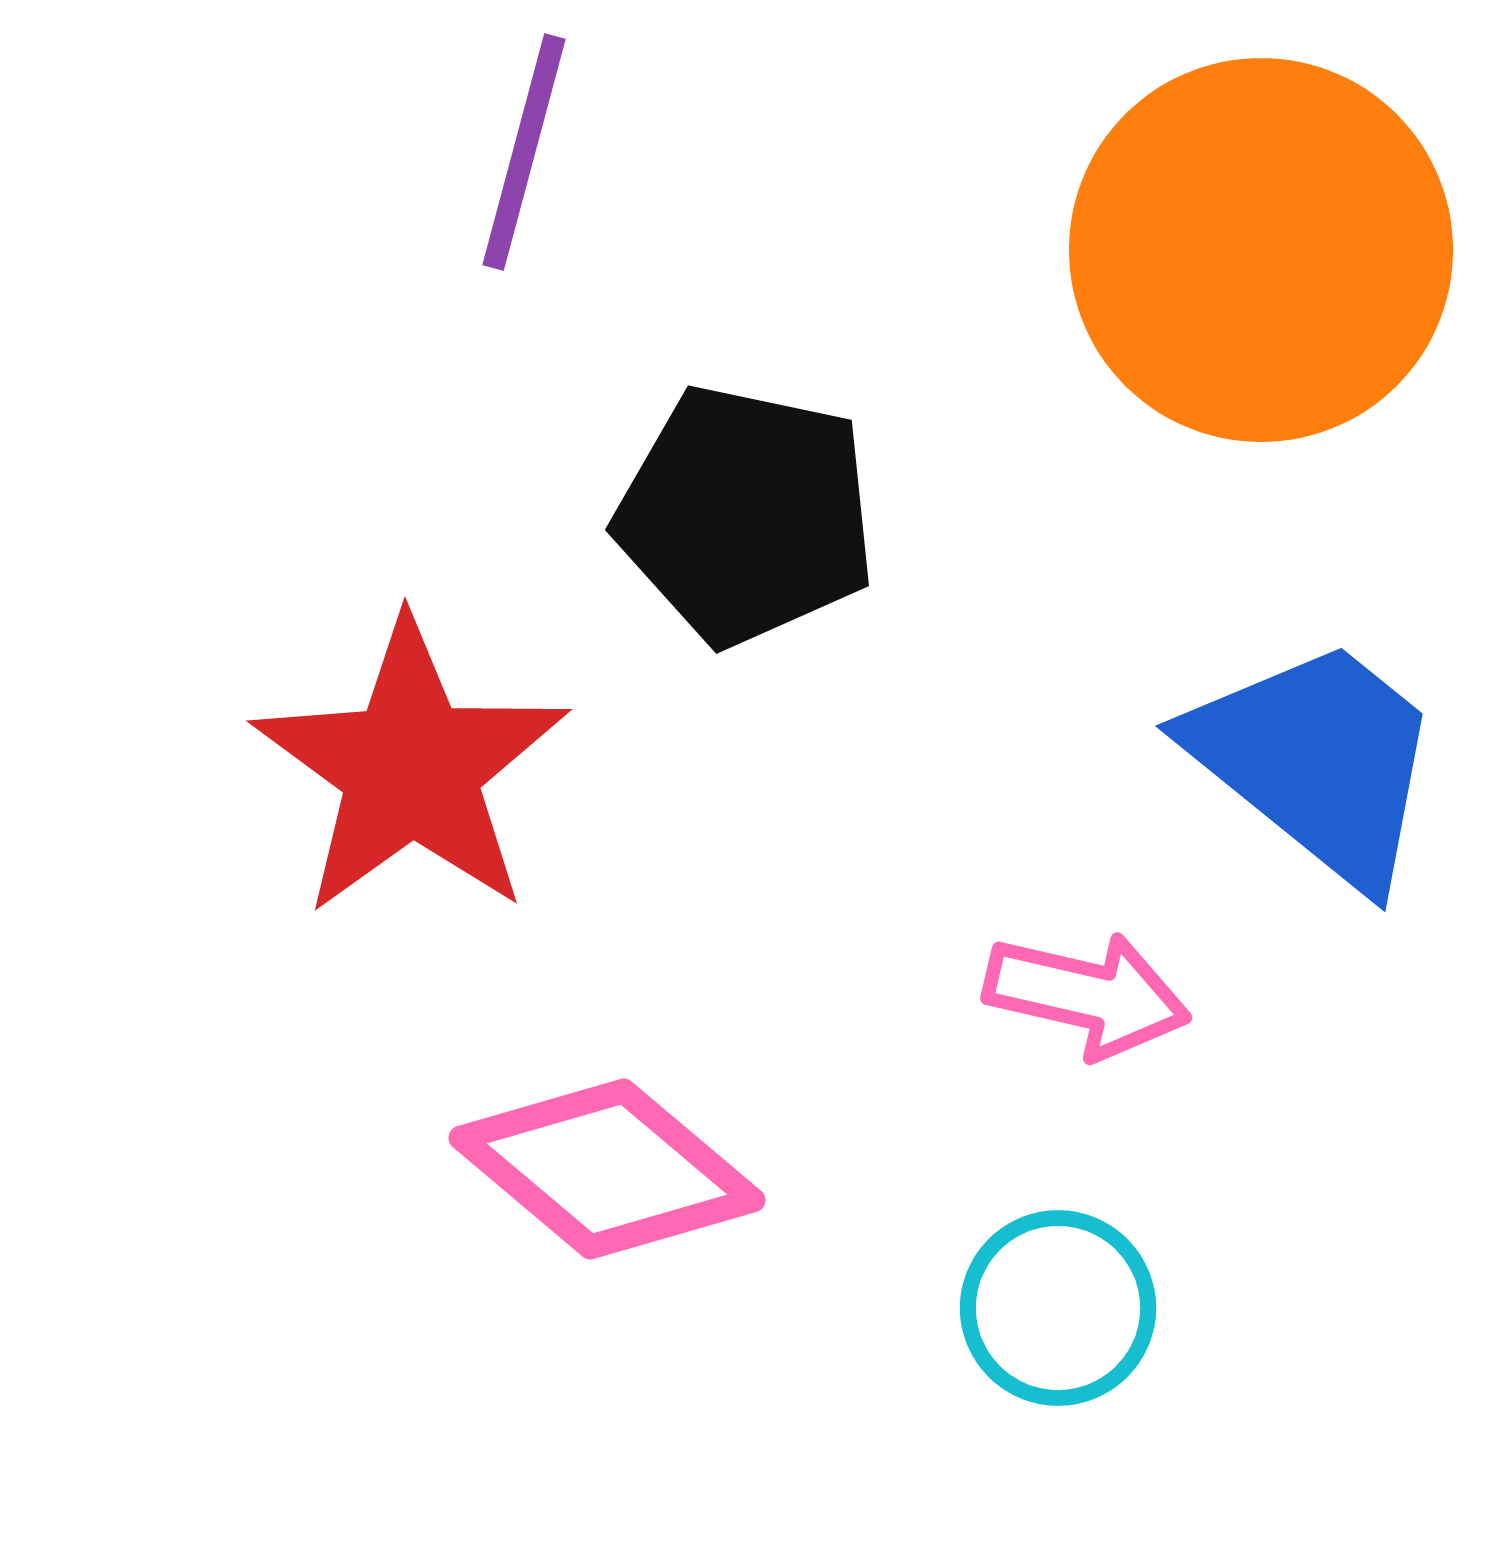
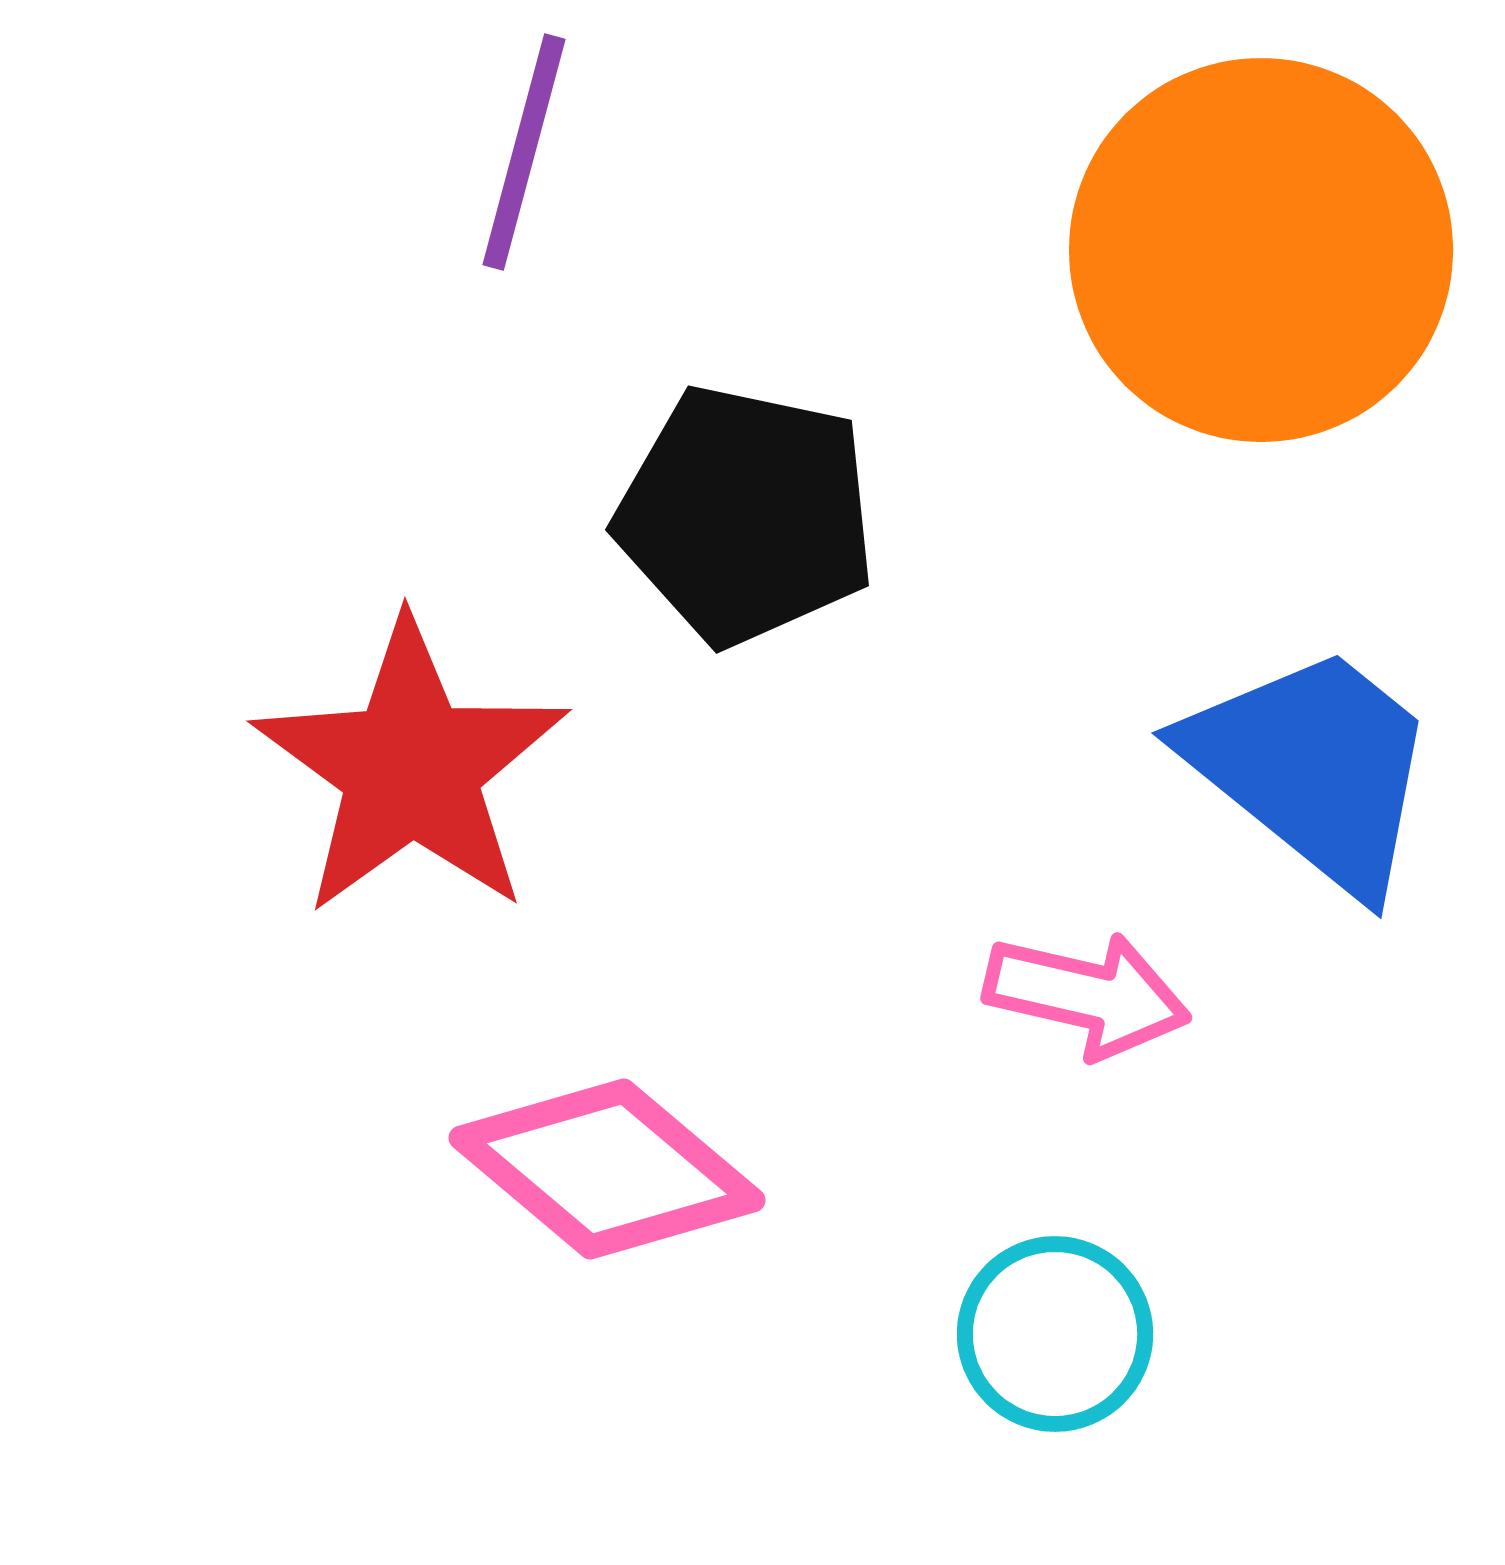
blue trapezoid: moved 4 px left, 7 px down
cyan circle: moved 3 px left, 26 px down
